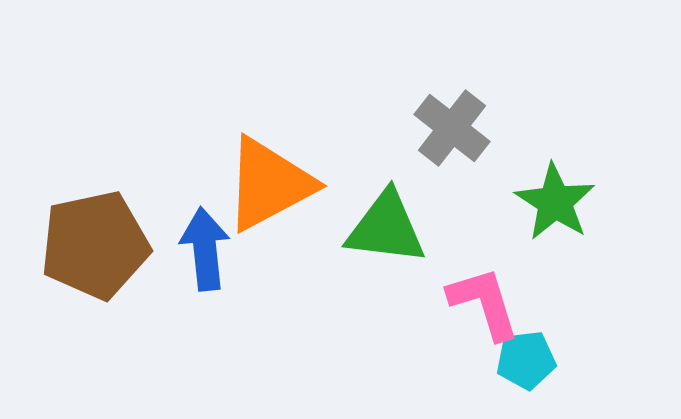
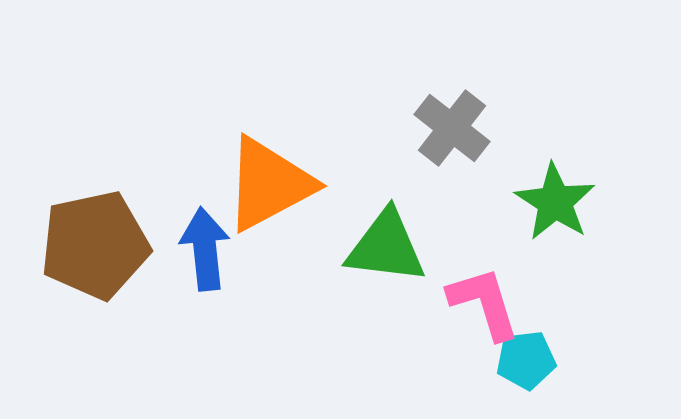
green triangle: moved 19 px down
